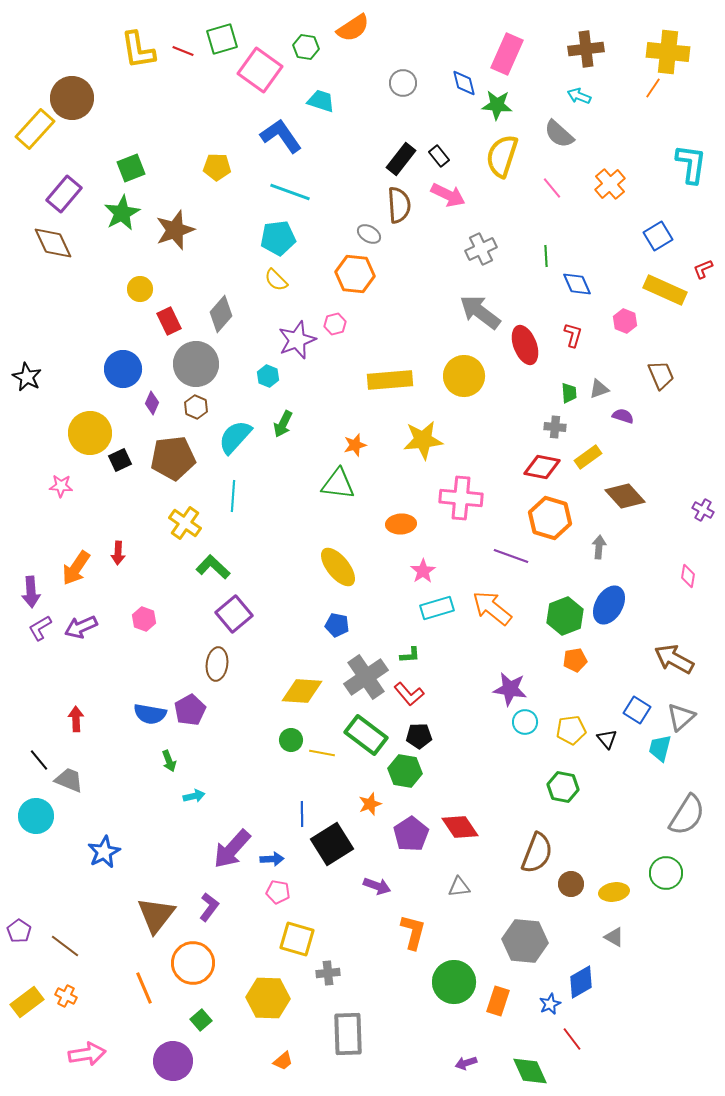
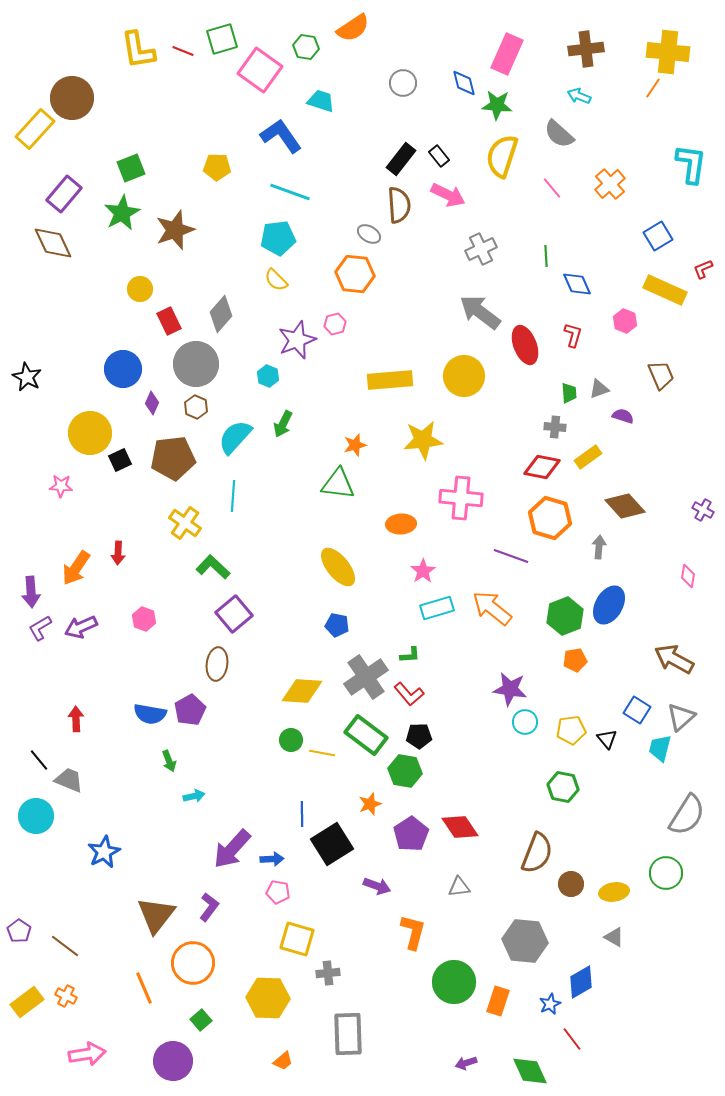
brown diamond at (625, 496): moved 10 px down
